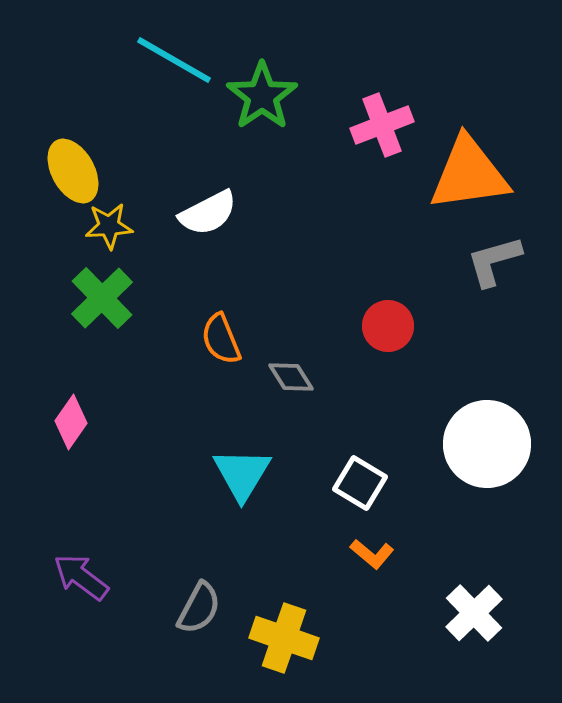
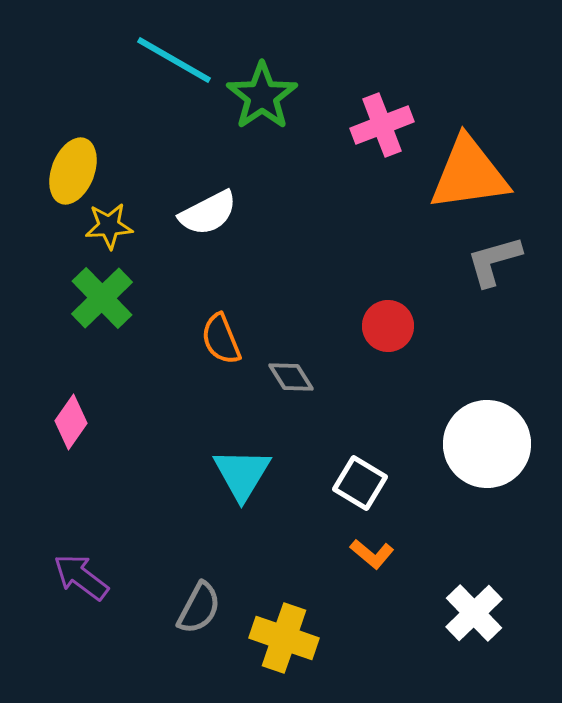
yellow ellipse: rotated 50 degrees clockwise
